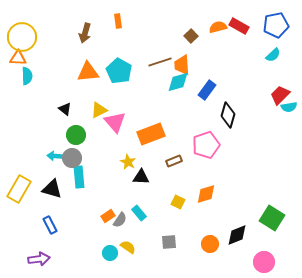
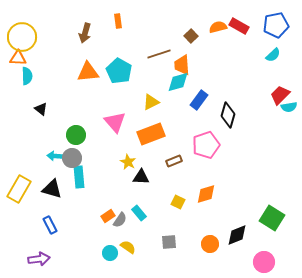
brown line at (160, 62): moved 1 px left, 8 px up
blue rectangle at (207, 90): moved 8 px left, 10 px down
black triangle at (65, 109): moved 24 px left
yellow triangle at (99, 110): moved 52 px right, 8 px up
